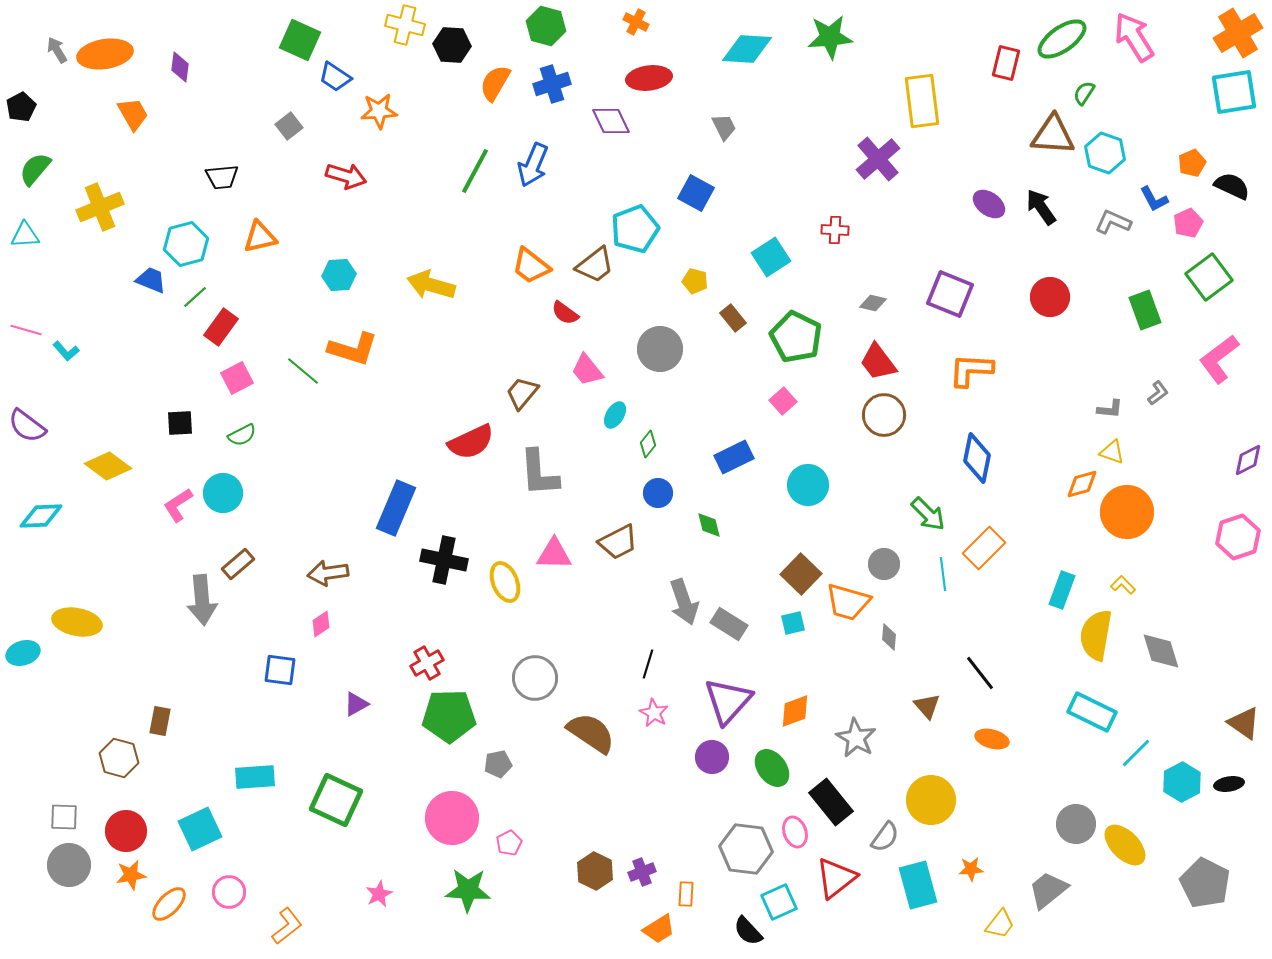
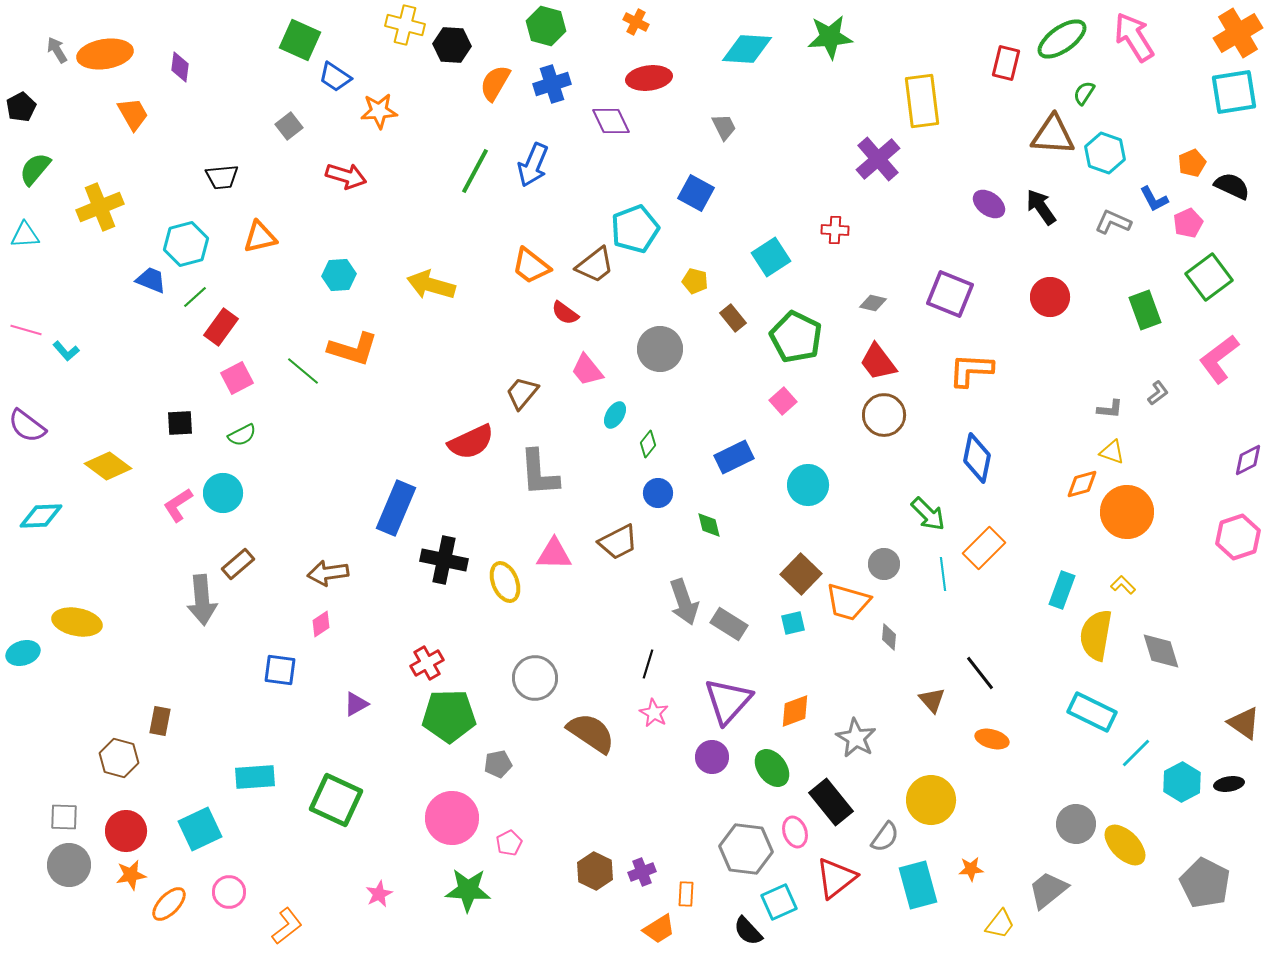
brown triangle at (927, 706): moved 5 px right, 6 px up
